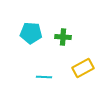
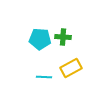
cyan pentagon: moved 9 px right, 6 px down
yellow rectangle: moved 12 px left
